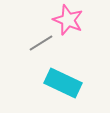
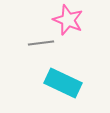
gray line: rotated 25 degrees clockwise
